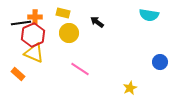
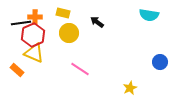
orange rectangle: moved 1 px left, 4 px up
